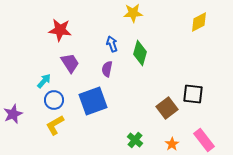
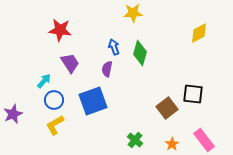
yellow diamond: moved 11 px down
blue arrow: moved 2 px right, 3 px down
